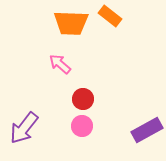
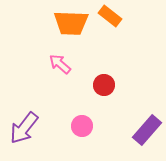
red circle: moved 21 px right, 14 px up
purple rectangle: rotated 20 degrees counterclockwise
